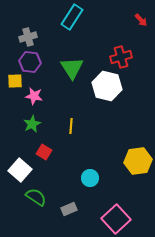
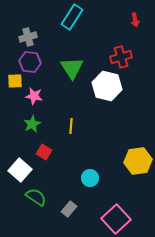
red arrow: moved 6 px left; rotated 32 degrees clockwise
gray rectangle: rotated 28 degrees counterclockwise
